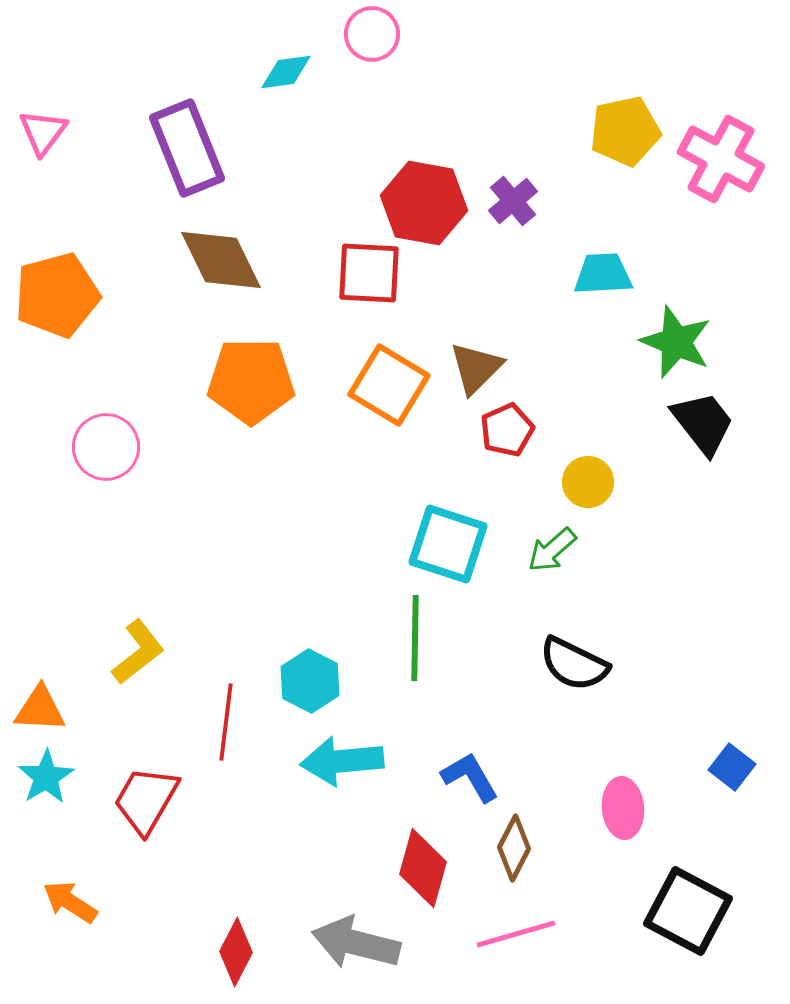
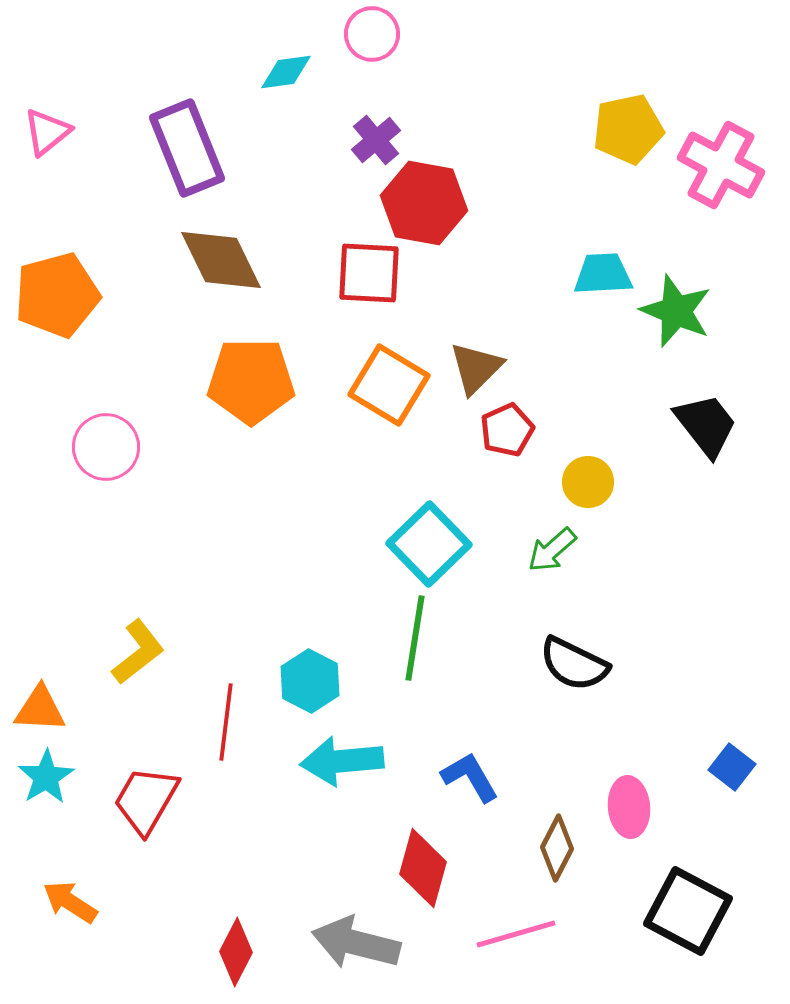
yellow pentagon at (625, 131): moved 3 px right, 2 px up
pink triangle at (43, 132): moved 4 px right; rotated 14 degrees clockwise
pink cross at (721, 159): moved 6 px down
purple cross at (513, 201): moved 137 px left, 61 px up
green star at (676, 342): moved 31 px up
black trapezoid at (703, 423): moved 3 px right, 2 px down
cyan square at (448, 544): moved 19 px left; rotated 28 degrees clockwise
green line at (415, 638): rotated 8 degrees clockwise
pink ellipse at (623, 808): moved 6 px right, 1 px up
brown diamond at (514, 848): moved 43 px right
